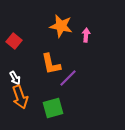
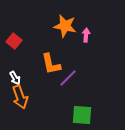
orange star: moved 4 px right
green square: moved 29 px right, 7 px down; rotated 20 degrees clockwise
